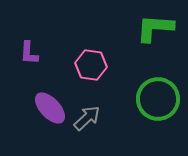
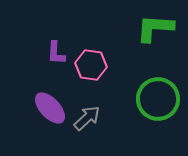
purple L-shape: moved 27 px right
